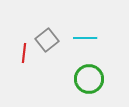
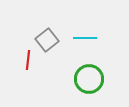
red line: moved 4 px right, 7 px down
